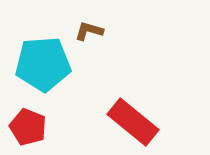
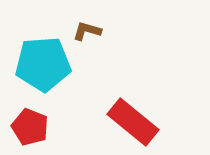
brown L-shape: moved 2 px left
red pentagon: moved 2 px right
